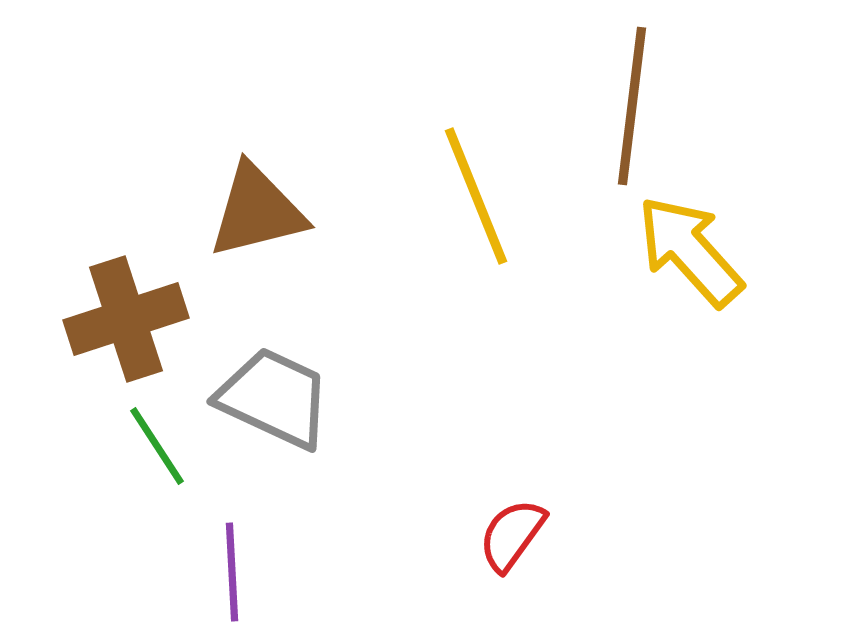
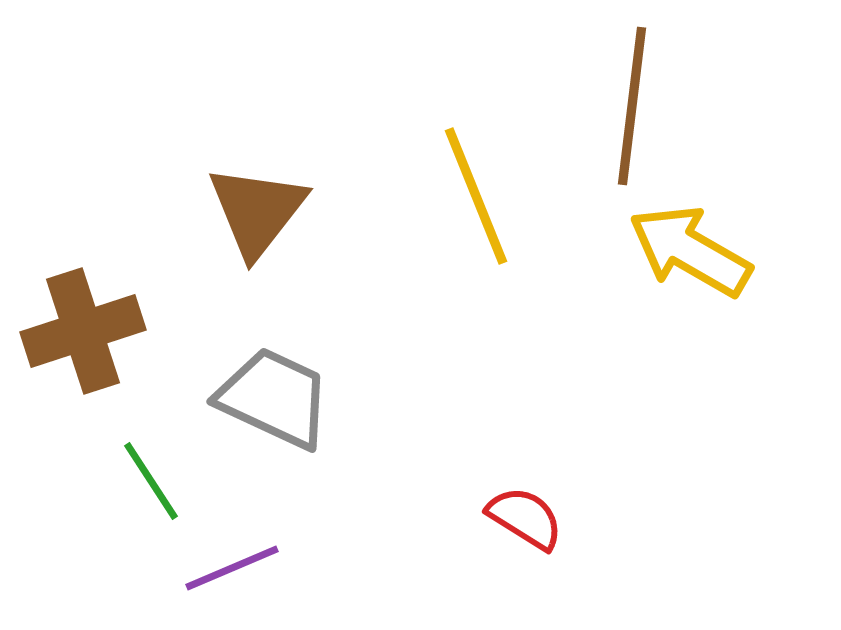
brown triangle: rotated 38 degrees counterclockwise
yellow arrow: rotated 18 degrees counterclockwise
brown cross: moved 43 px left, 12 px down
green line: moved 6 px left, 35 px down
red semicircle: moved 13 px right, 17 px up; rotated 86 degrees clockwise
purple line: moved 4 px up; rotated 70 degrees clockwise
